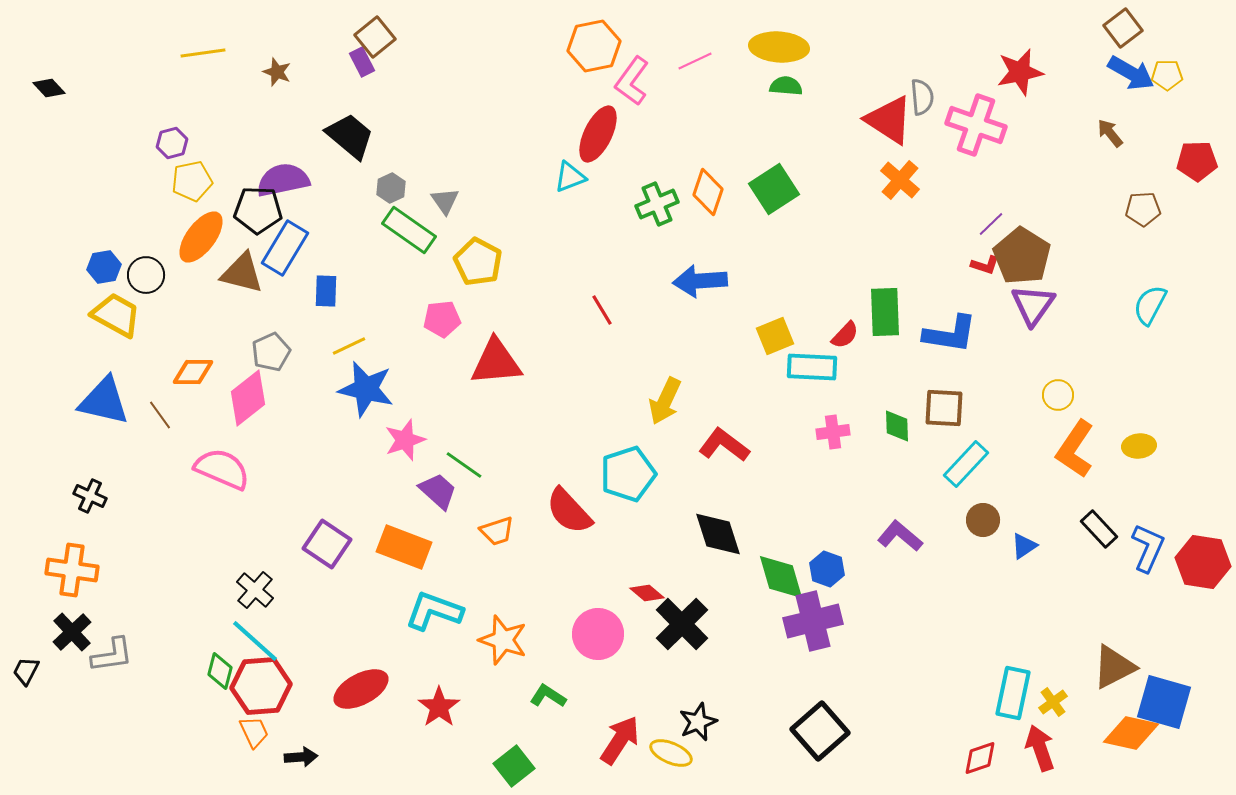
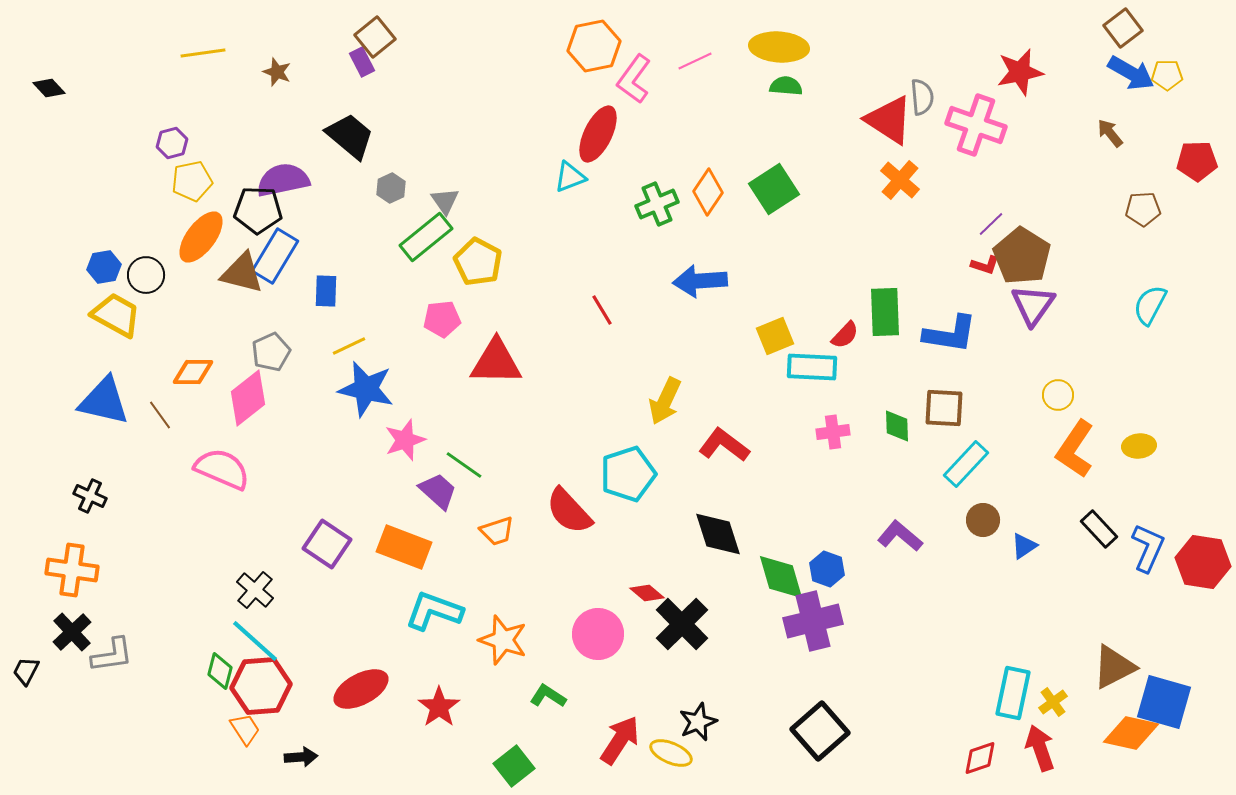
pink L-shape at (632, 81): moved 2 px right, 2 px up
orange diamond at (708, 192): rotated 15 degrees clockwise
green rectangle at (409, 230): moved 17 px right, 7 px down; rotated 74 degrees counterclockwise
blue rectangle at (285, 248): moved 10 px left, 8 px down
red triangle at (496, 362): rotated 6 degrees clockwise
orange trapezoid at (254, 732): moved 9 px left, 3 px up; rotated 8 degrees counterclockwise
